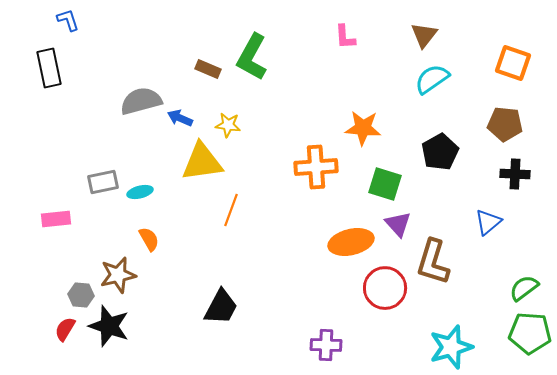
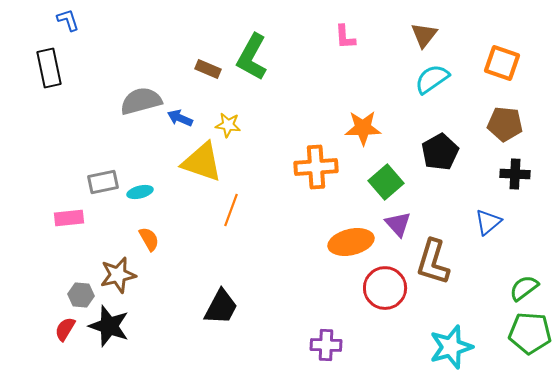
orange square: moved 11 px left
orange star: rotated 6 degrees counterclockwise
yellow triangle: rotated 27 degrees clockwise
green square: moved 1 px right, 2 px up; rotated 32 degrees clockwise
pink rectangle: moved 13 px right, 1 px up
